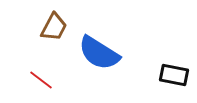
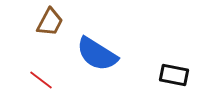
brown trapezoid: moved 4 px left, 5 px up
blue semicircle: moved 2 px left, 1 px down
